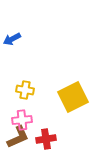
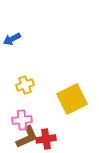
yellow cross: moved 5 px up; rotated 30 degrees counterclockwise
yellow square: moved 1 px left, 2 px down
brown L-shape: moved 9 px right
